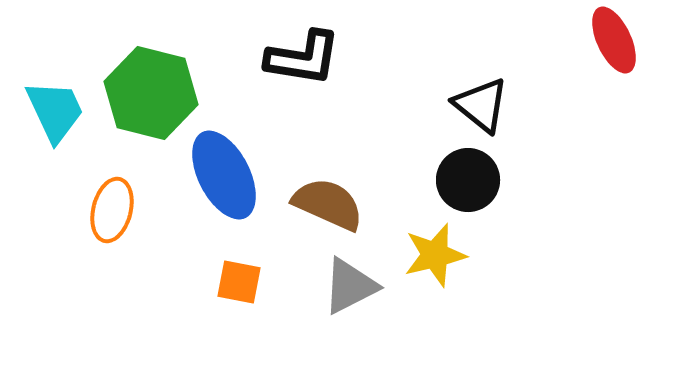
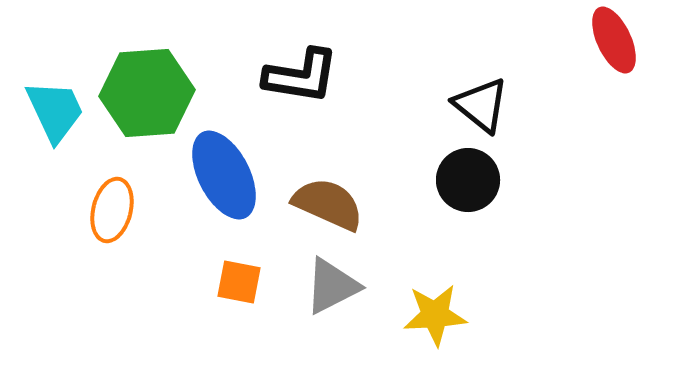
black L-shape: moved 2 px left, 18 px down
green hexagon: moved 4 px left; rotated 18 degrees counterclockwise
yellow star: moved 60 px down; rotated 10 degrees clockwise
gray triangle: moved 18 px left
